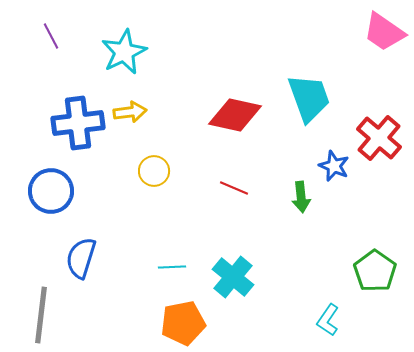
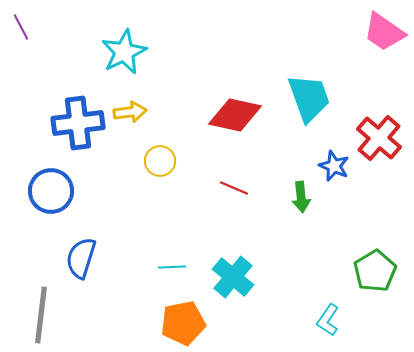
purple line: moved 30 px left, 9 px up
yellow circle: moved 6 px right, 10 px up
green pentagon: rotated 6 degrees clockwise
